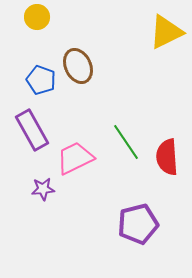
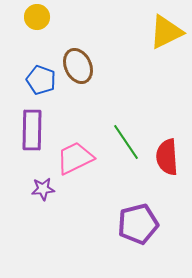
purple rectangle: rotated 30 degrees clockwise
